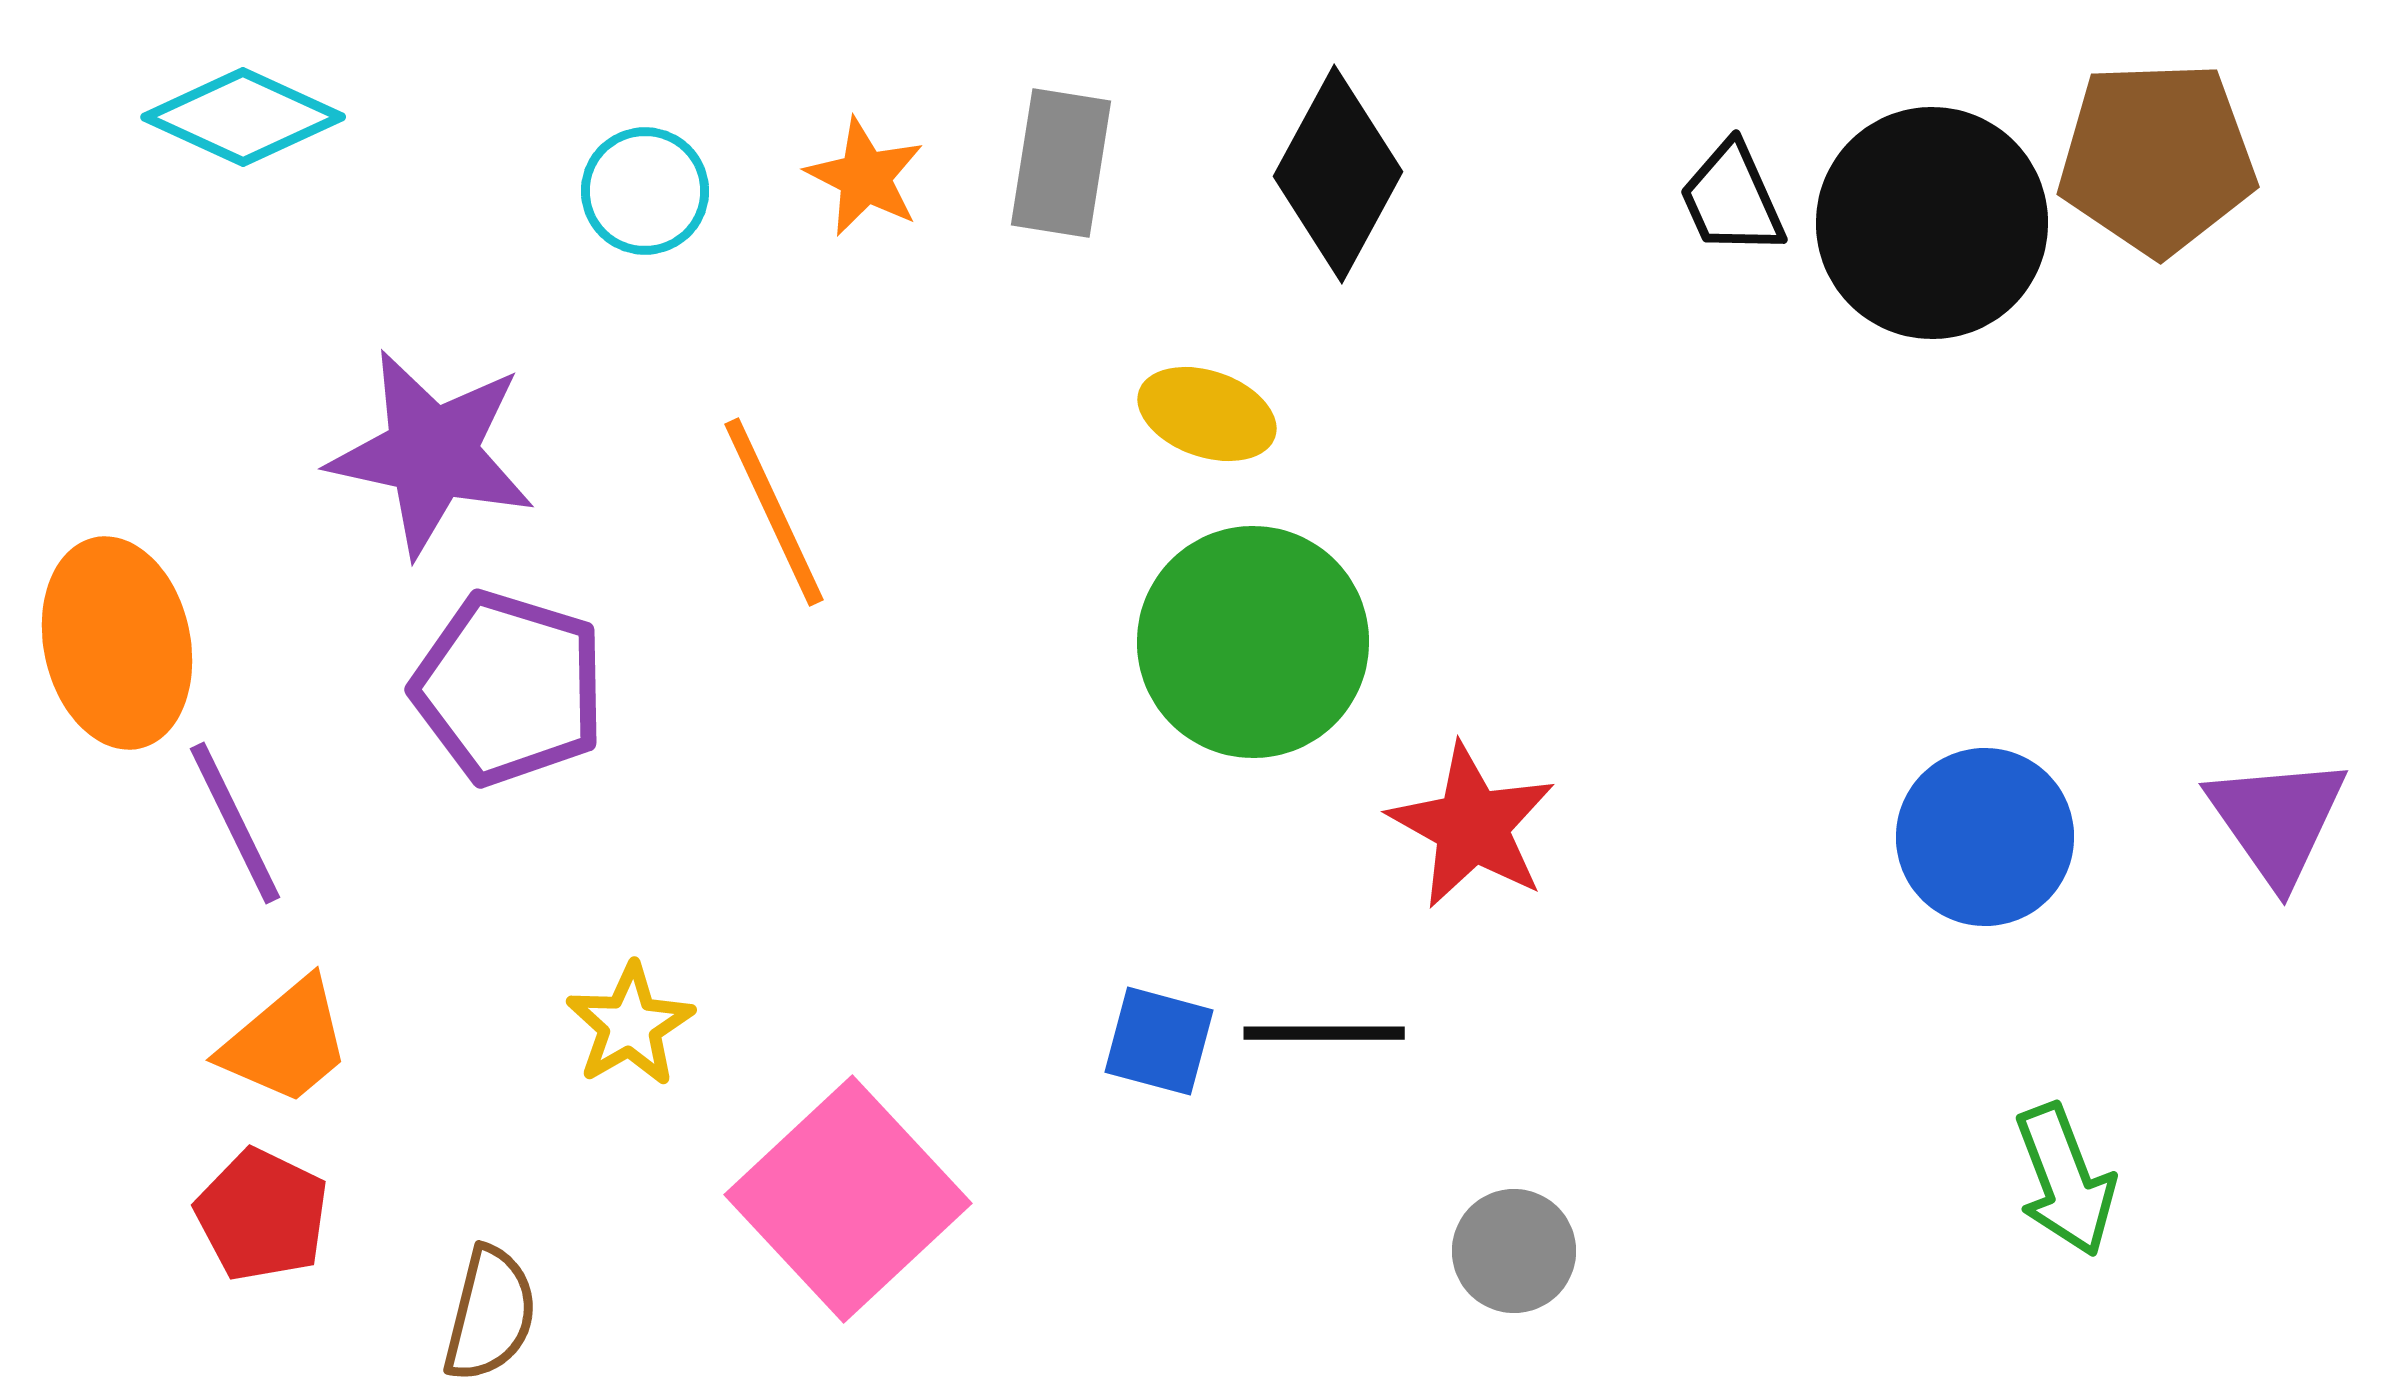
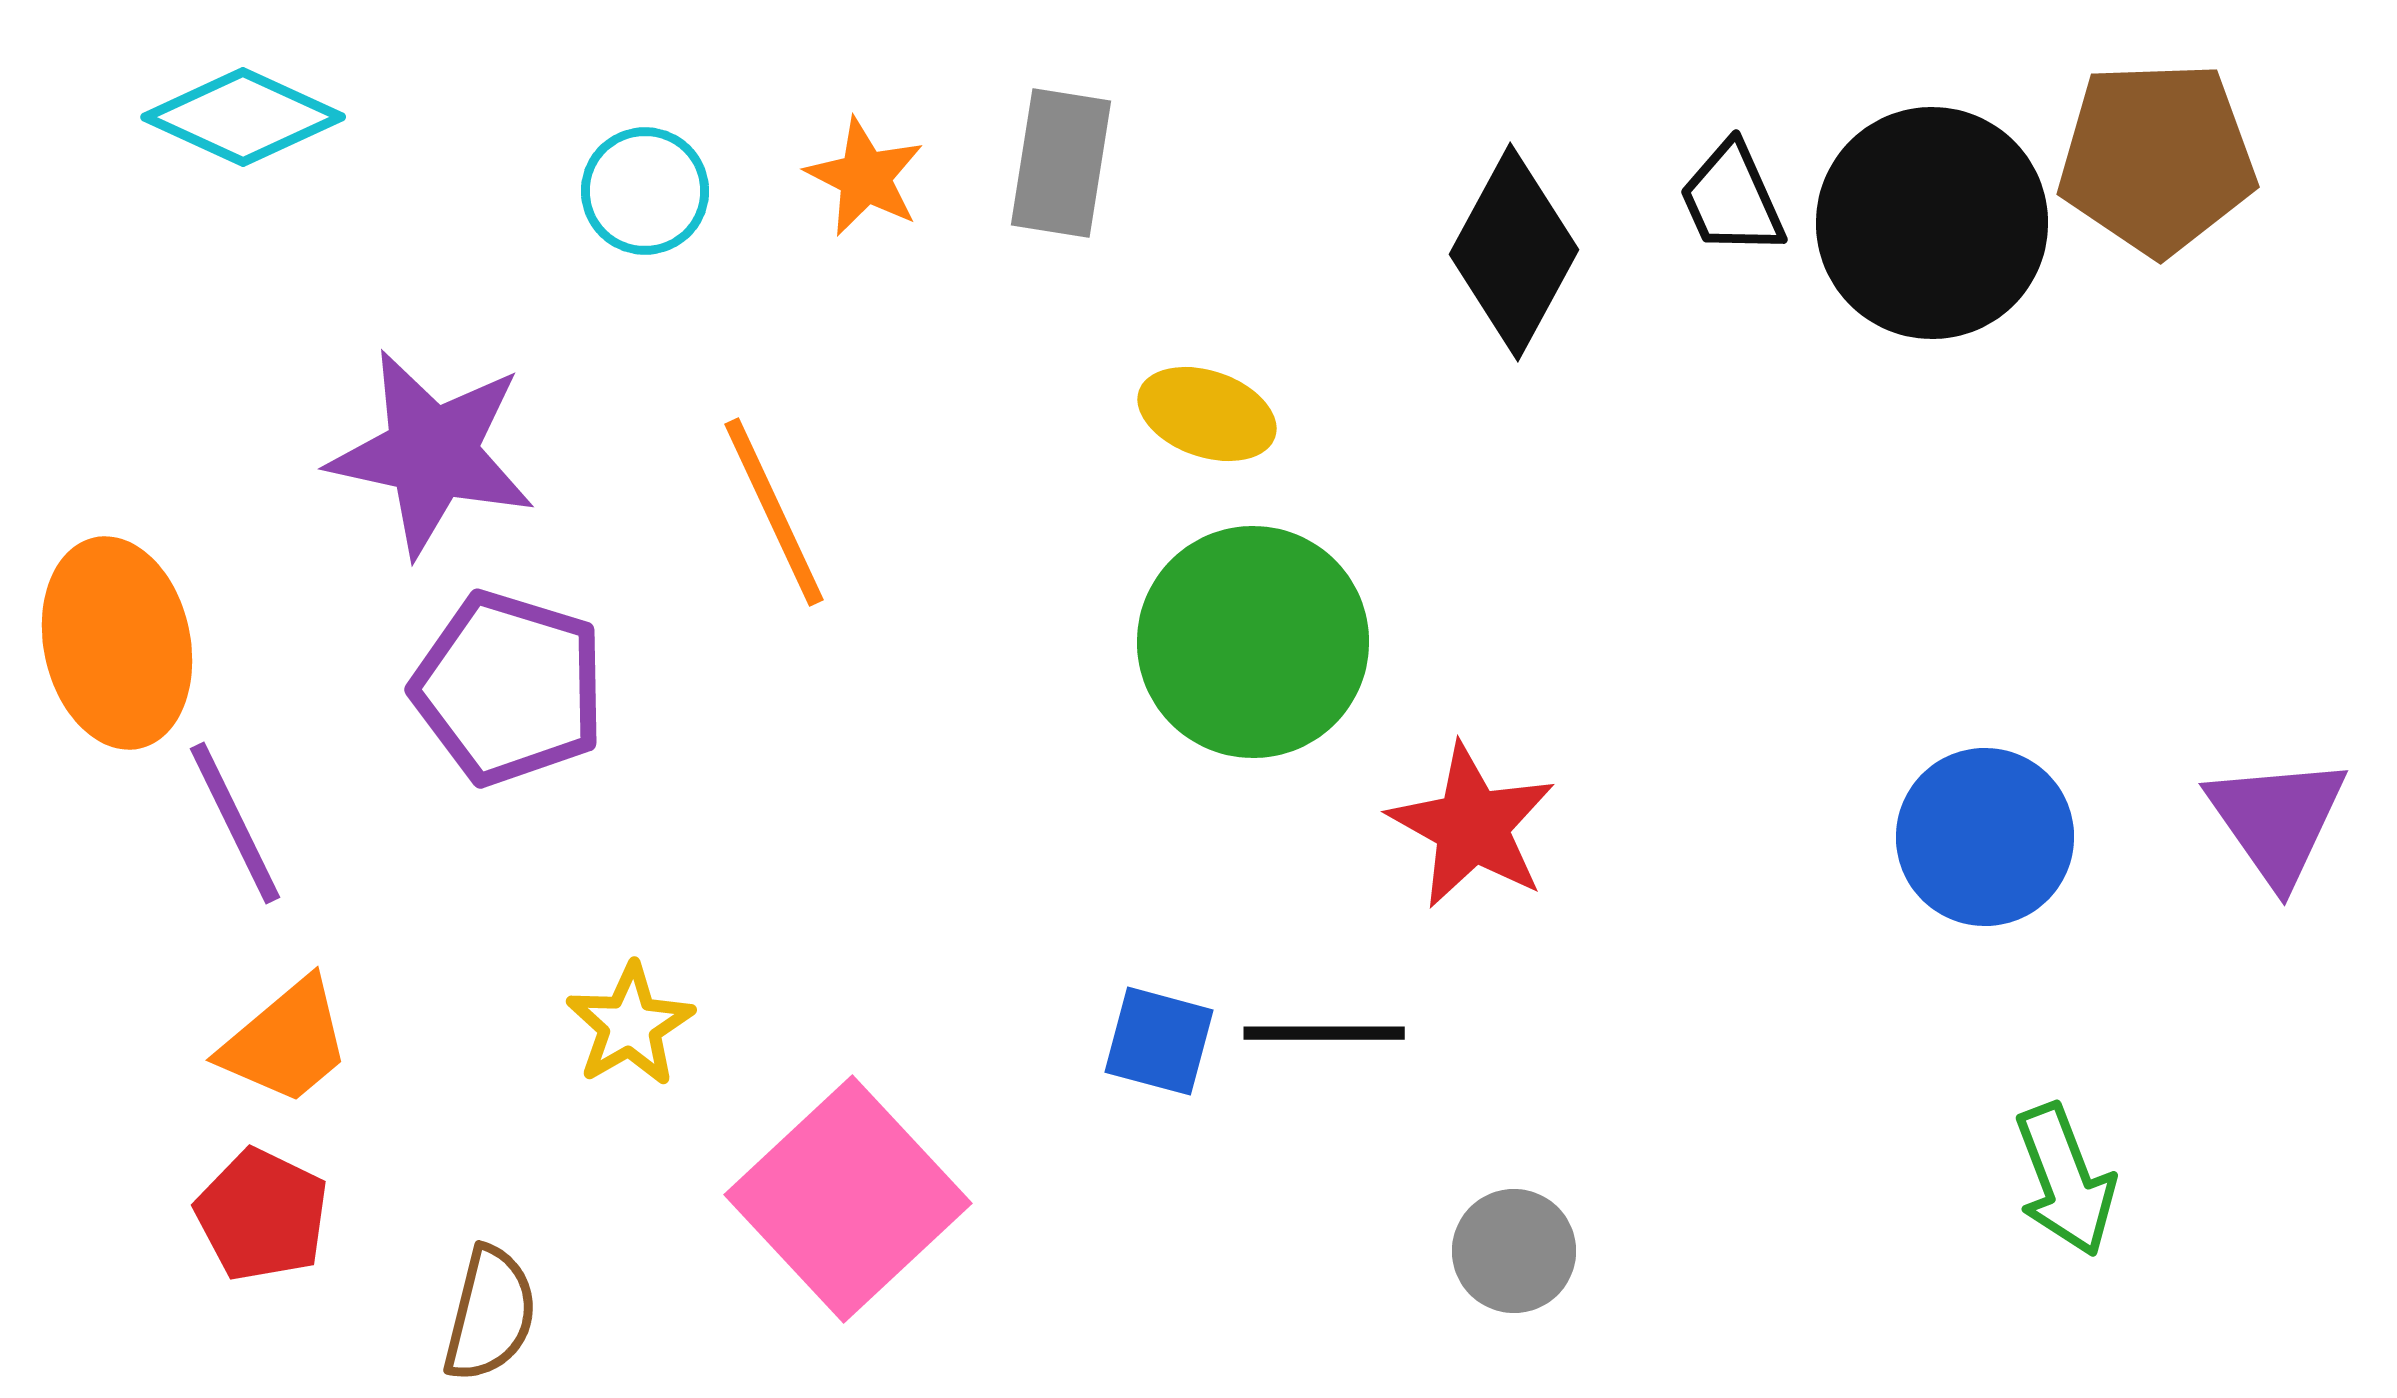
black diamond: moved 176 px right, 78 px down
